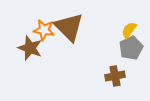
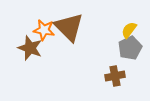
gray pentagon: moved 1 px left
